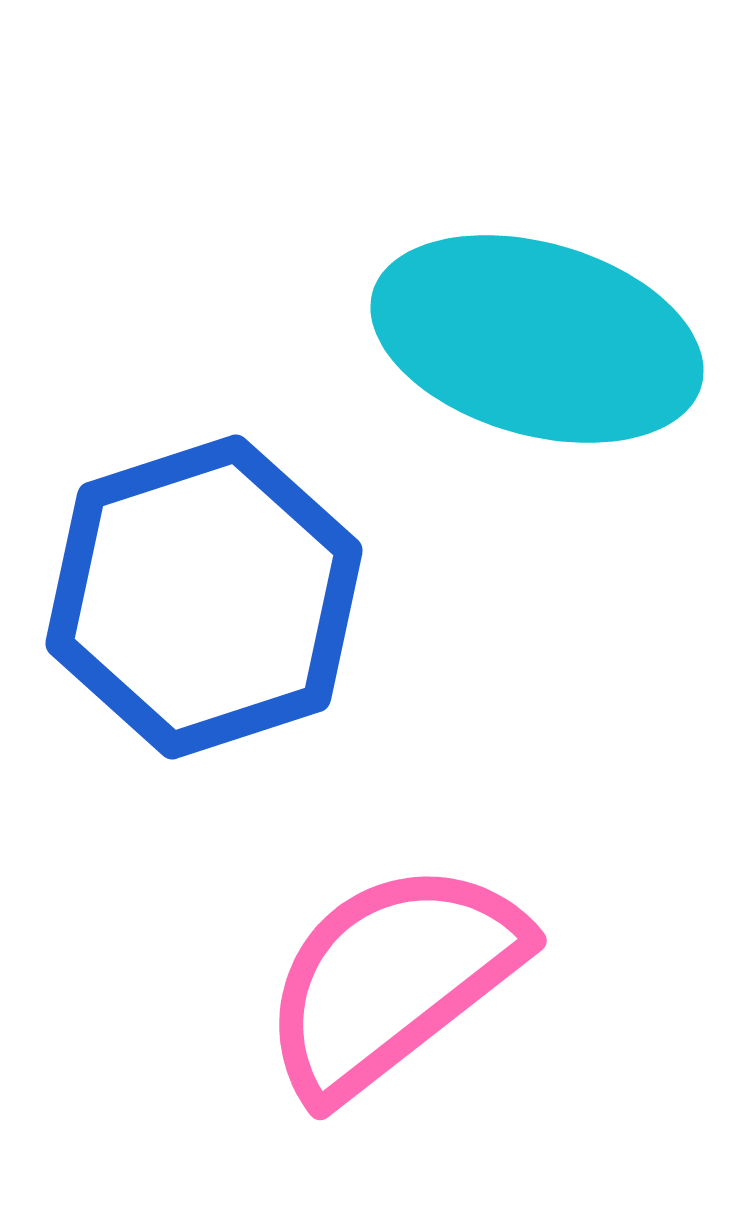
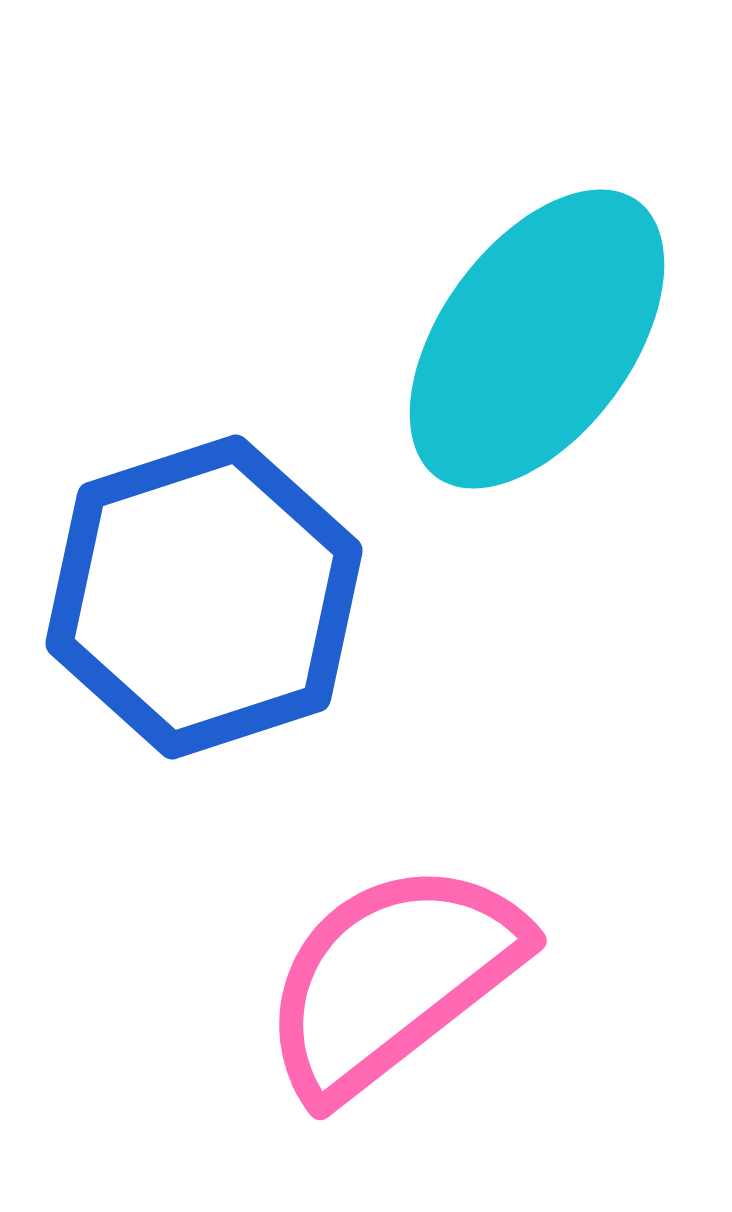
cyan ellipse: rotated 70 degrees counterclockwise
